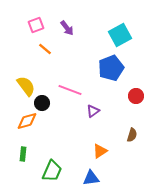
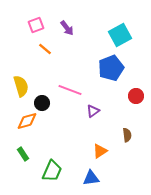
yellow semicircle: moved 5 px left; rotated 20 degrees clockwise
brown semicircle: moved 5 px left; rotated 24 degrees counterclockwise
green rectangle: rotated 40 degrees counterclockwise
